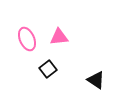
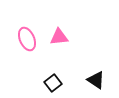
black square: moved 5 px right, 14 px down
